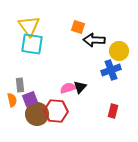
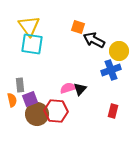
black arrow: rotated 25 degrees clockwise
black triangle: moved 2 px down
